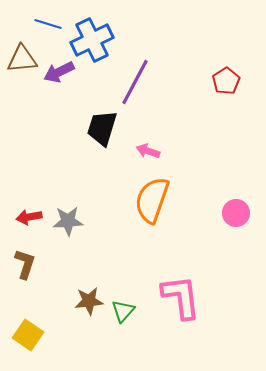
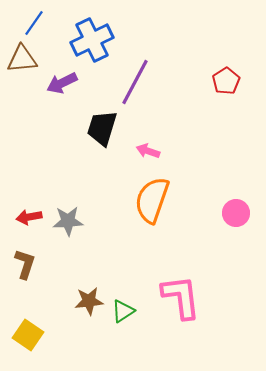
blue line: moved 14 px left, 1 px up; rotated 72 degrees counterclockwise
purple arrow: moved 3 px right, 11 px down
green triangle: rotated 15 degrees clockwise
